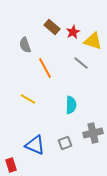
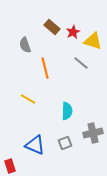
orange line: rotated 15 degrees clockwise
cyan semicircle: moved 4 px left, 6 px down
red rectangle: moved 1 px left, 1 px down
